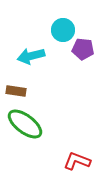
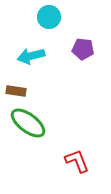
cyan circle: moved 14 px left, 13 px up
green ellipse: moved 3 px right, 1 px up
red L-shape: rotated 48 degrees clockwise
